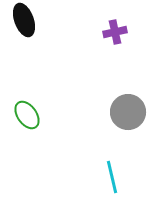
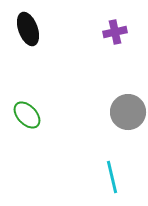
black ellipse: moved 4 px right, 9 px down
green ellipse: rotated 8 degrees counterclockwise
